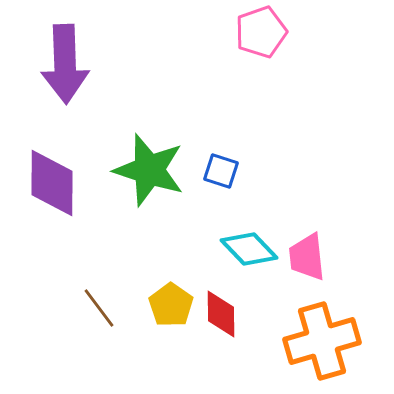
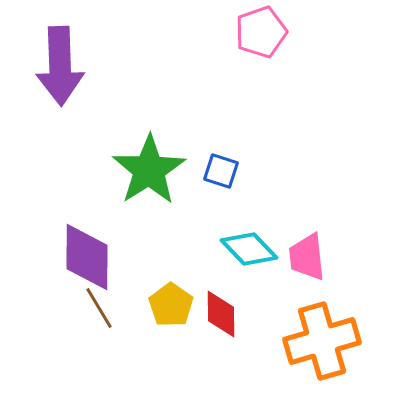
purple arrow: moved 5 px left, 2 px down
green star: rotated 22 degrees clockwise
purple diamond: moved 35 px right, 74 px down
brown line: rotated 6 degrees clockwise
